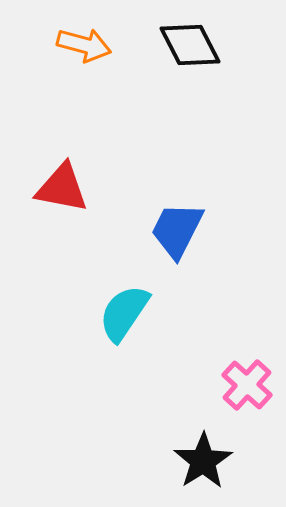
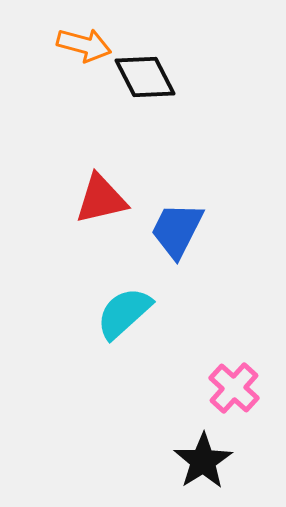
black diamond: moved 45 px left, 32 px down
red triangle: moved 39 px right, 11 px down; rotated 24 degrees counterclockwise
cyan semicircle: rotated 14 degrees clockwise
pink cross: moved 13 px left, 3 px down
